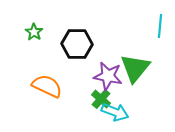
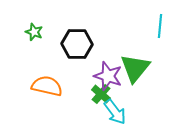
green star: rotated 12 degrees counterclockwise
purple star: rotated 8 degrees clockwise
orange semicircle: rotated 12 degrees counterclockwise
green cross: moved 5 px up
cyan arrow: rotated 32 degrees clockwise
